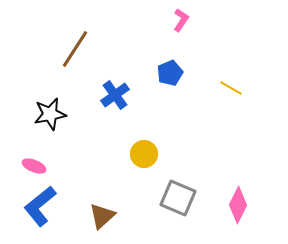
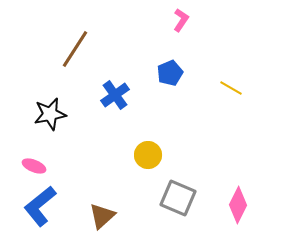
yellow circle: moved 4 px right, 1 px down
